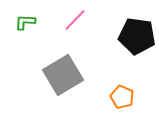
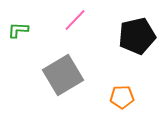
green L-shape: moved 7 px left, 8 px down
black pentagon: rotated 21 degrees counterclockwise
orange pentagon: rotated 25 degrees counterclockwise
